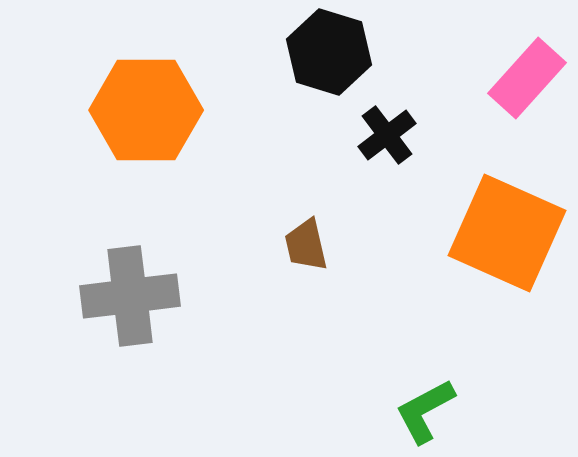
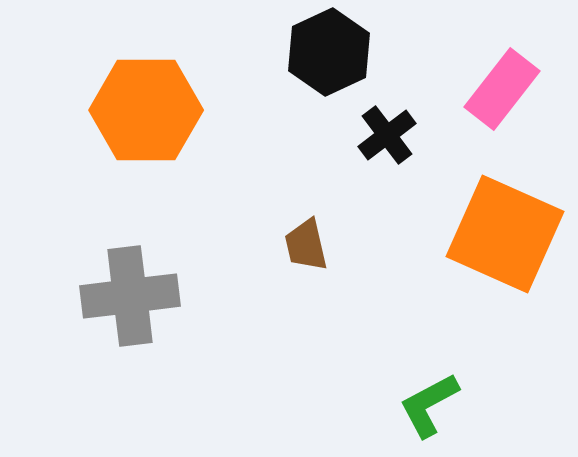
black hexagon: rotated 18 degrees clockwise
pink rectangle: moved 25 px left, 11 px down; rotated 4 degrees counterclockwise
orange square: moved 2 px left, 1 px down
green L-shape: moved 4 px right, 6 px up
